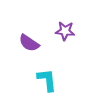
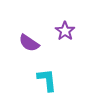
purple star: rotated 30 degrees clockwise
